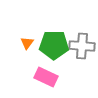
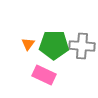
orange triangle: moved 1 px right, 1 px down
pink rectangle: moved 2 px left, 2 px up
